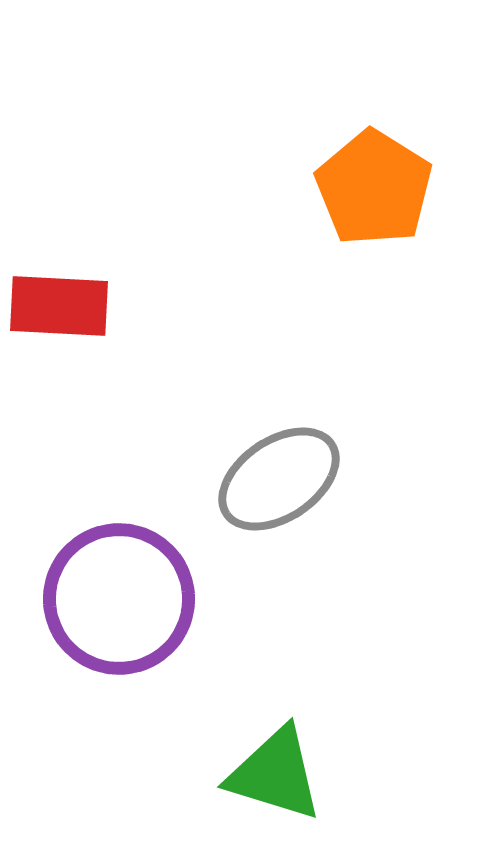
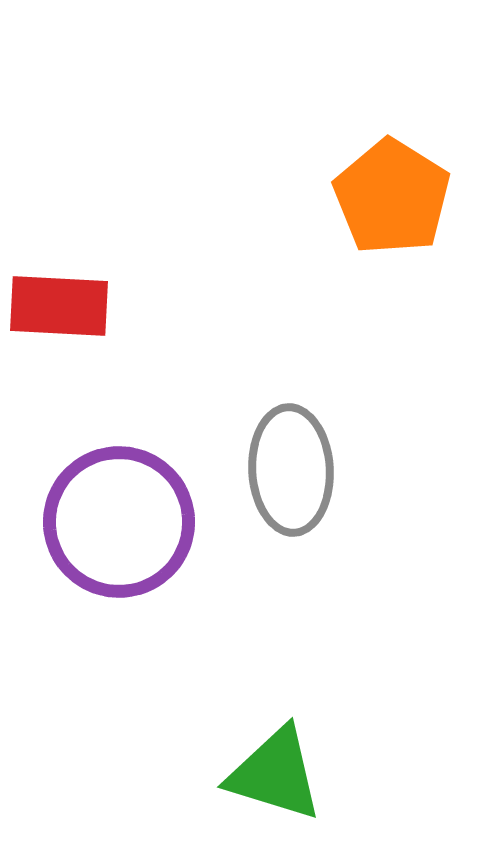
orange pentagon: moved 18 px right, 9 px down
gray ellipse: moved 12 px right, 9 px up; rotated 59 degrees counterclockwise
purple circle: moved 77 px up
